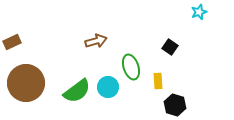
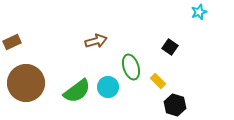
yellow rectangle: rotated 42 degrees counterclockwise
